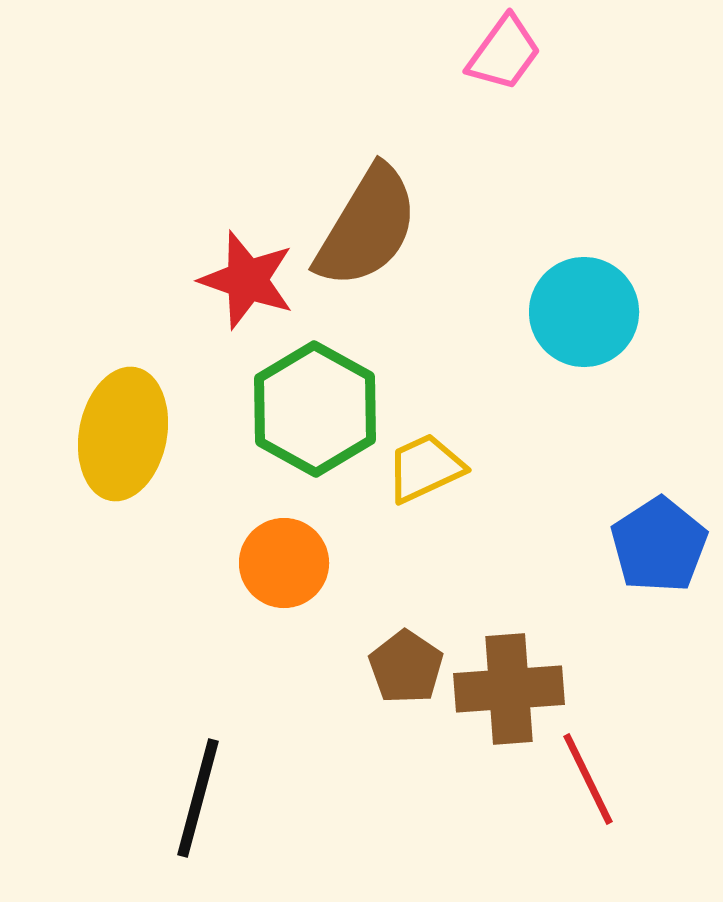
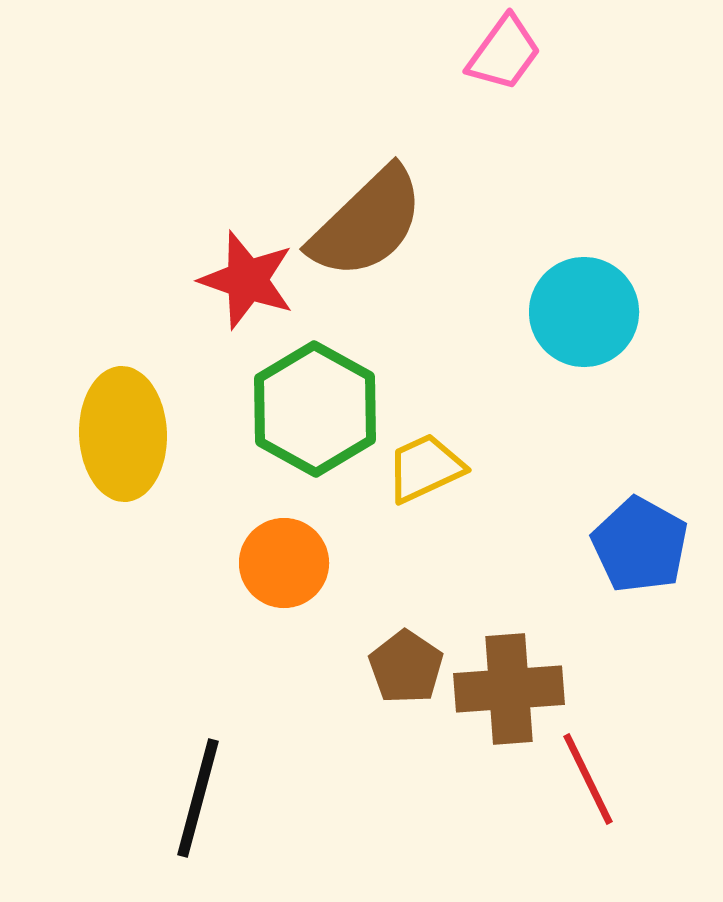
brown semicircle: moved 4 px up; rotated 15 degrees clockwise
yellow ellipse: rotated 13 degrees counterclockwise
blue pentagon: moved 19 px left; rotated 10 degrees counterclockwise
